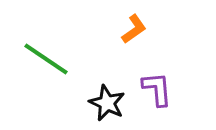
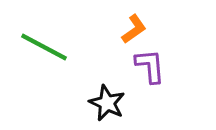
green line: moved 2 px left, 12 px up; rotated 6 degrees counterclockwise
purple L-shape: moved 7 px left, 23 px up
